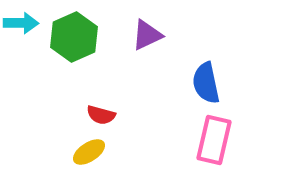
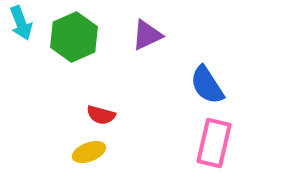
cyan arrow: rotated 68 degrees clockwise
blue semicircle: moved 1 px right, 2 px down; rotated 21 degrees counterclockwise
pink rectangle: moved 3 px down
yellow ellipse: rotated 12 degrees clockwise
